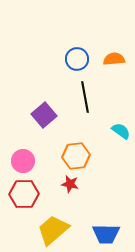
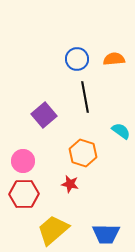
orange hexagon: moved 7 px right, 3 px up; rotated 24 degrees clockwise
